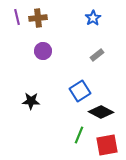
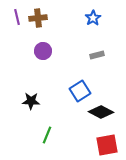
gray rectangle: rotated 24 degrees clockwise
green line: moved 32 px left
